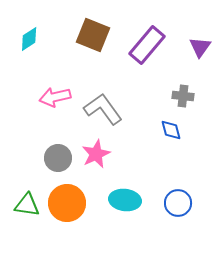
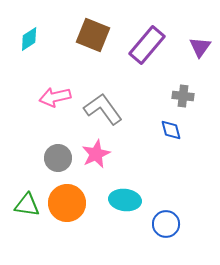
blue circle: moved 12 px left, 21 px down
